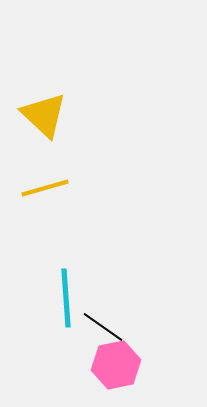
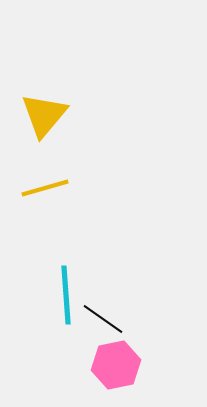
yellow triangle: rotated 27 degrees clockwise
cyan line: moved 3 px up
black line: moved 8 px up
